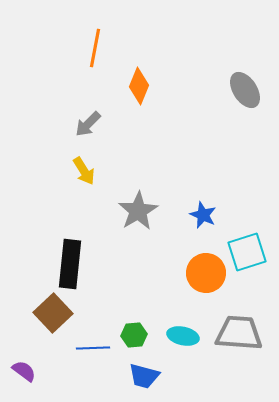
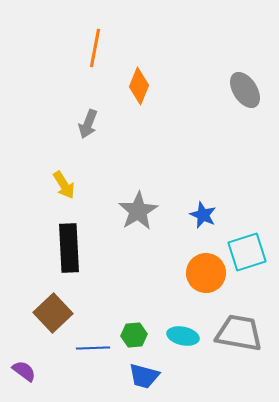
gray arrow: rotated 24 degrees counterclockwise
yellow arrow: moved 20 px left, 14 px down
black rectangle: moved 1 px left, 16 px up; rotated 9 degrees counterclockwise
gray trapezoid: rotated 6 degrees clockwise
